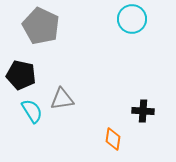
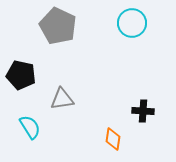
cyan circle: moved 4 px down
gray pentagon: moved 17 px right
cyan semicircle: moved 2 px left, 16 px down
